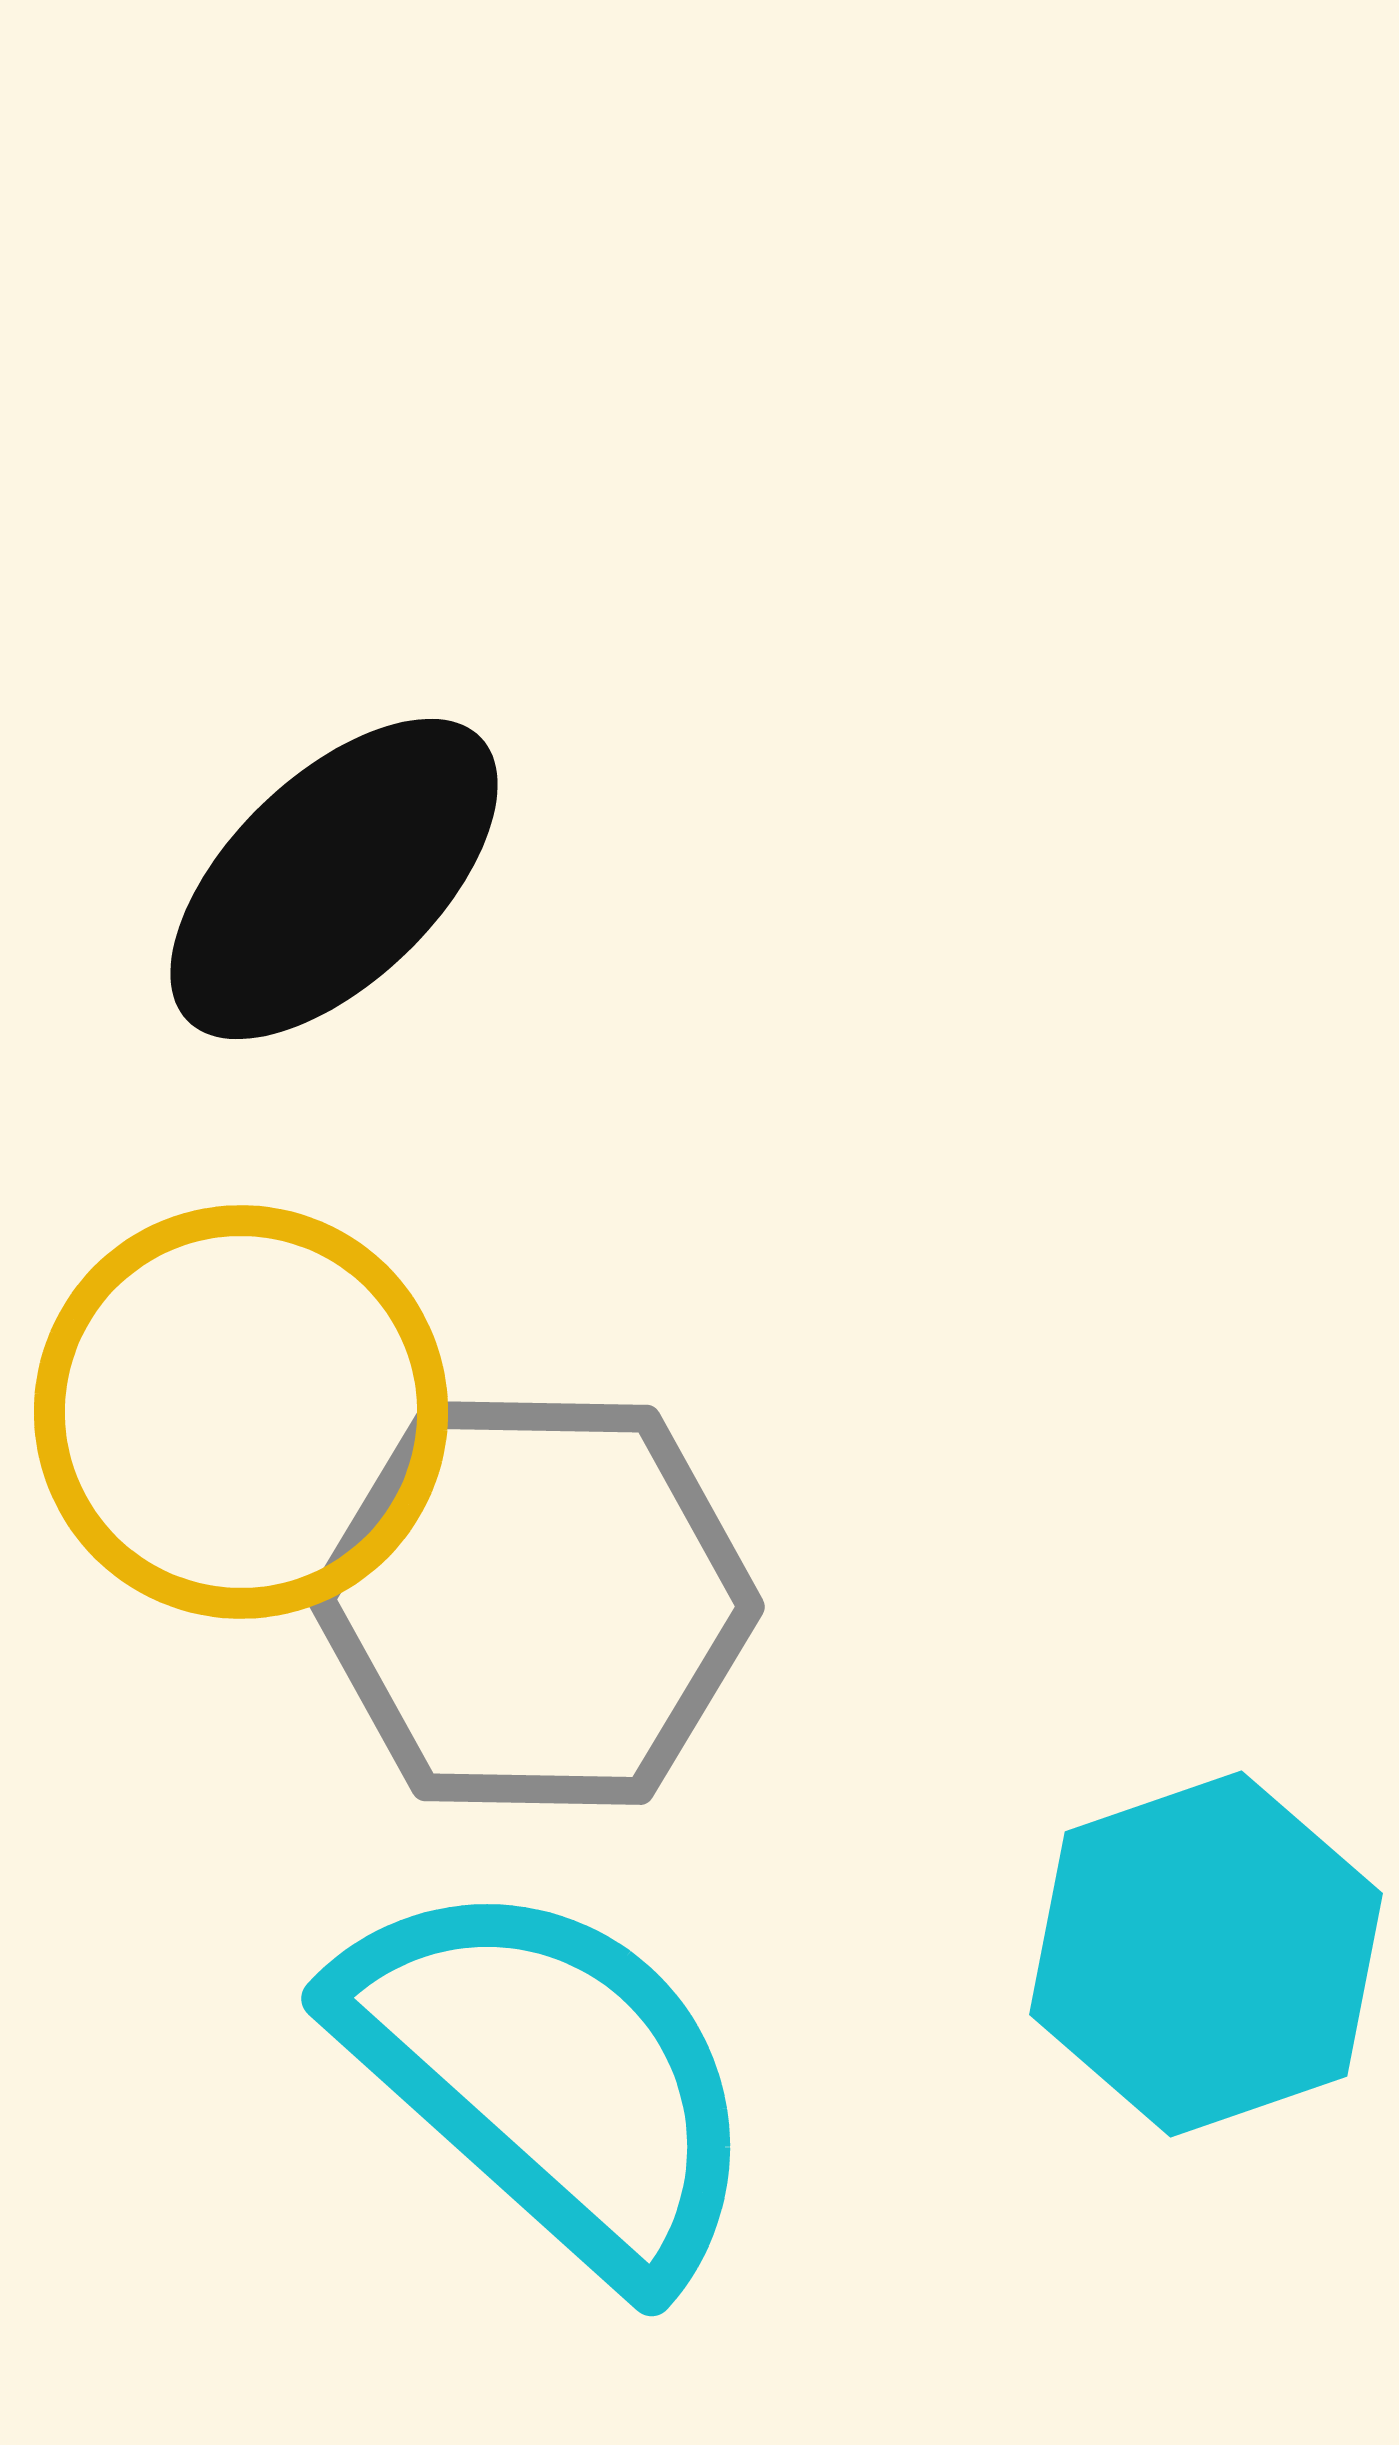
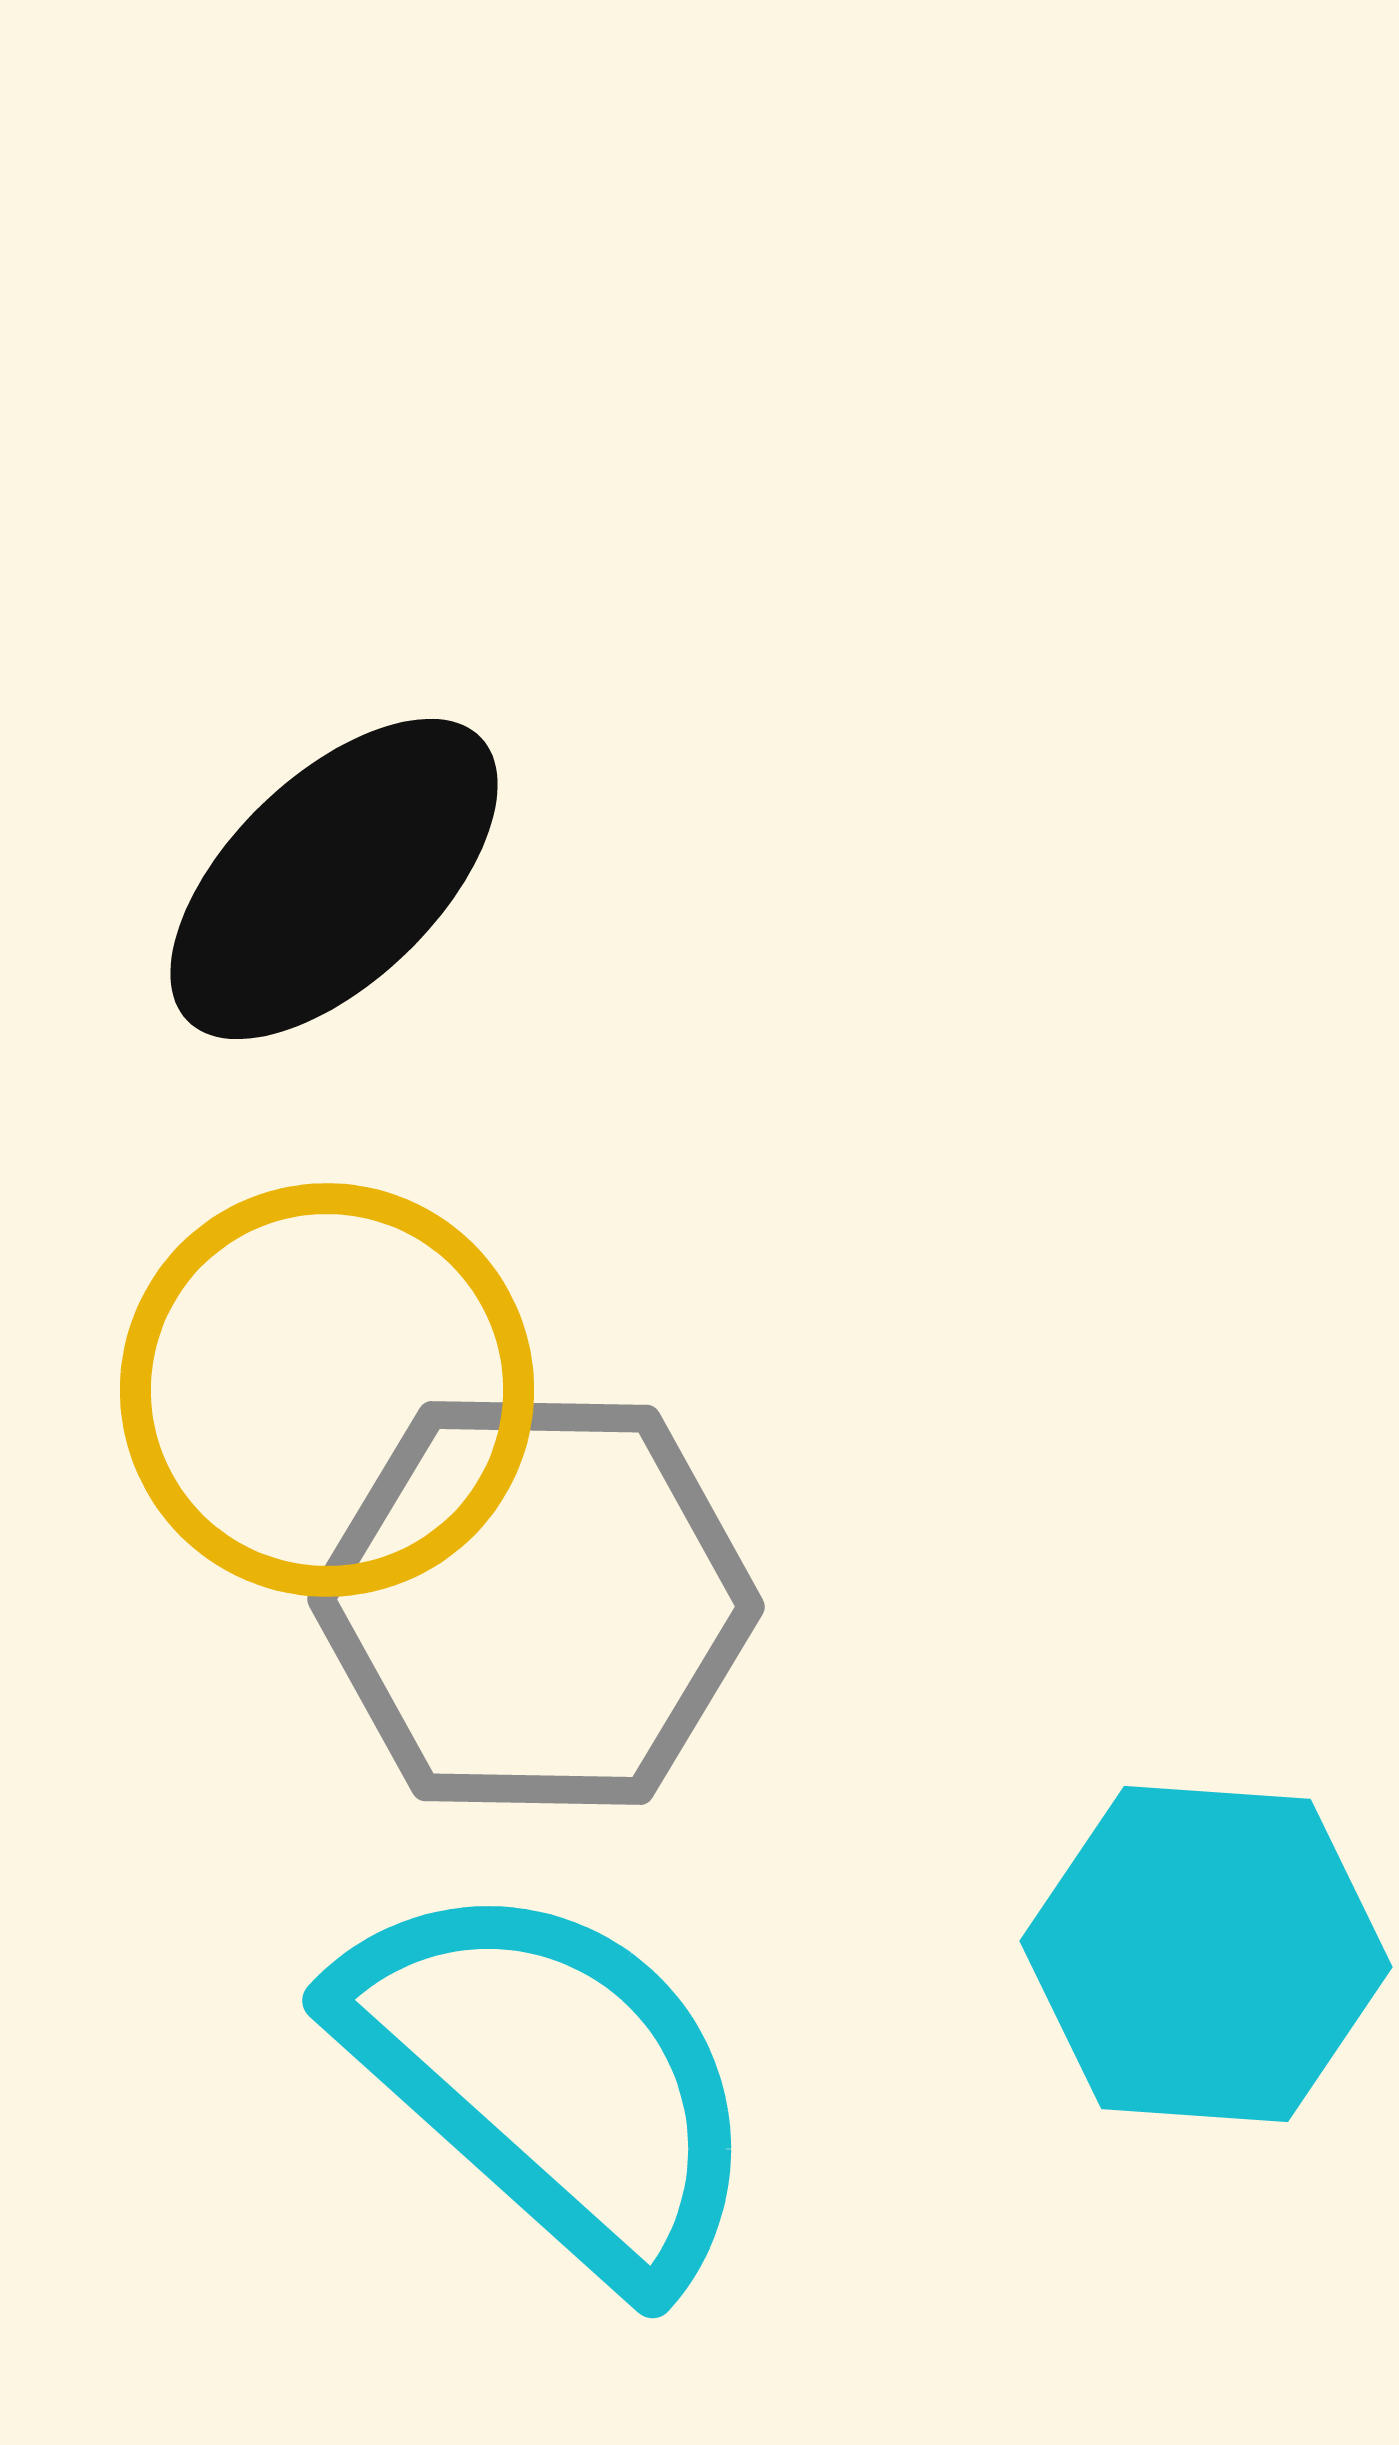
yellow circle: moved 86 px right, 22 px up
cyan hexagon: rotated 23 degrees clockwise
cyan semicircle: moved 1 px right, 2 px down
